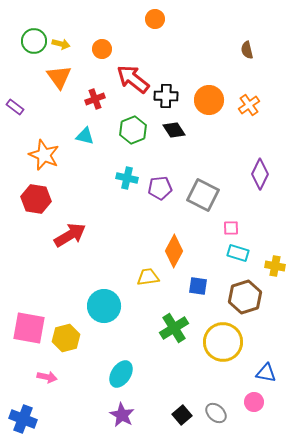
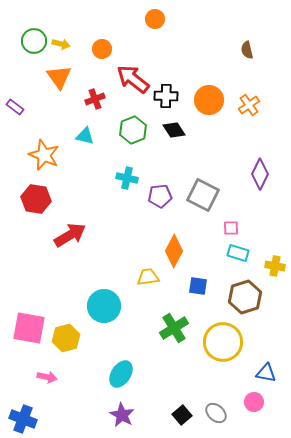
purple pentagon at (160, 188): moved 8 px down
